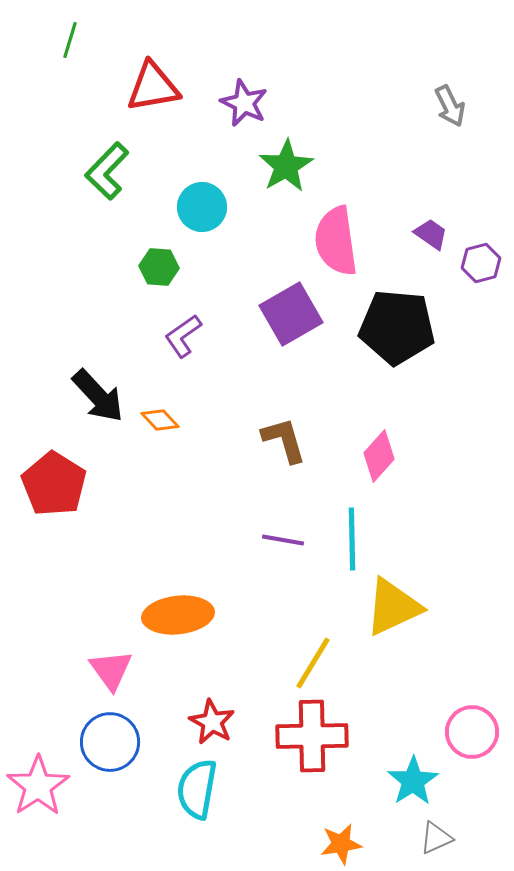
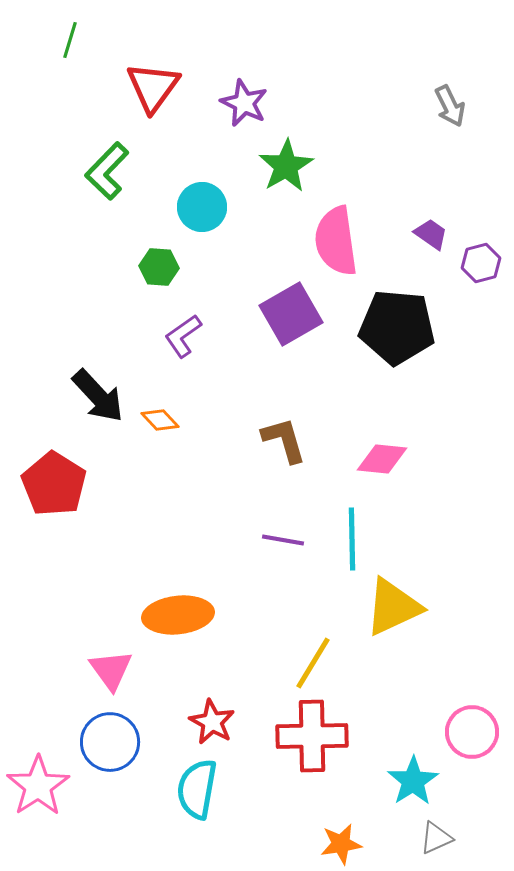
red triangle: rotated 44 degrees counterclockwise
pink diamond: moved 3 px right, 3 px down; rotated 54 degrees clockwise
